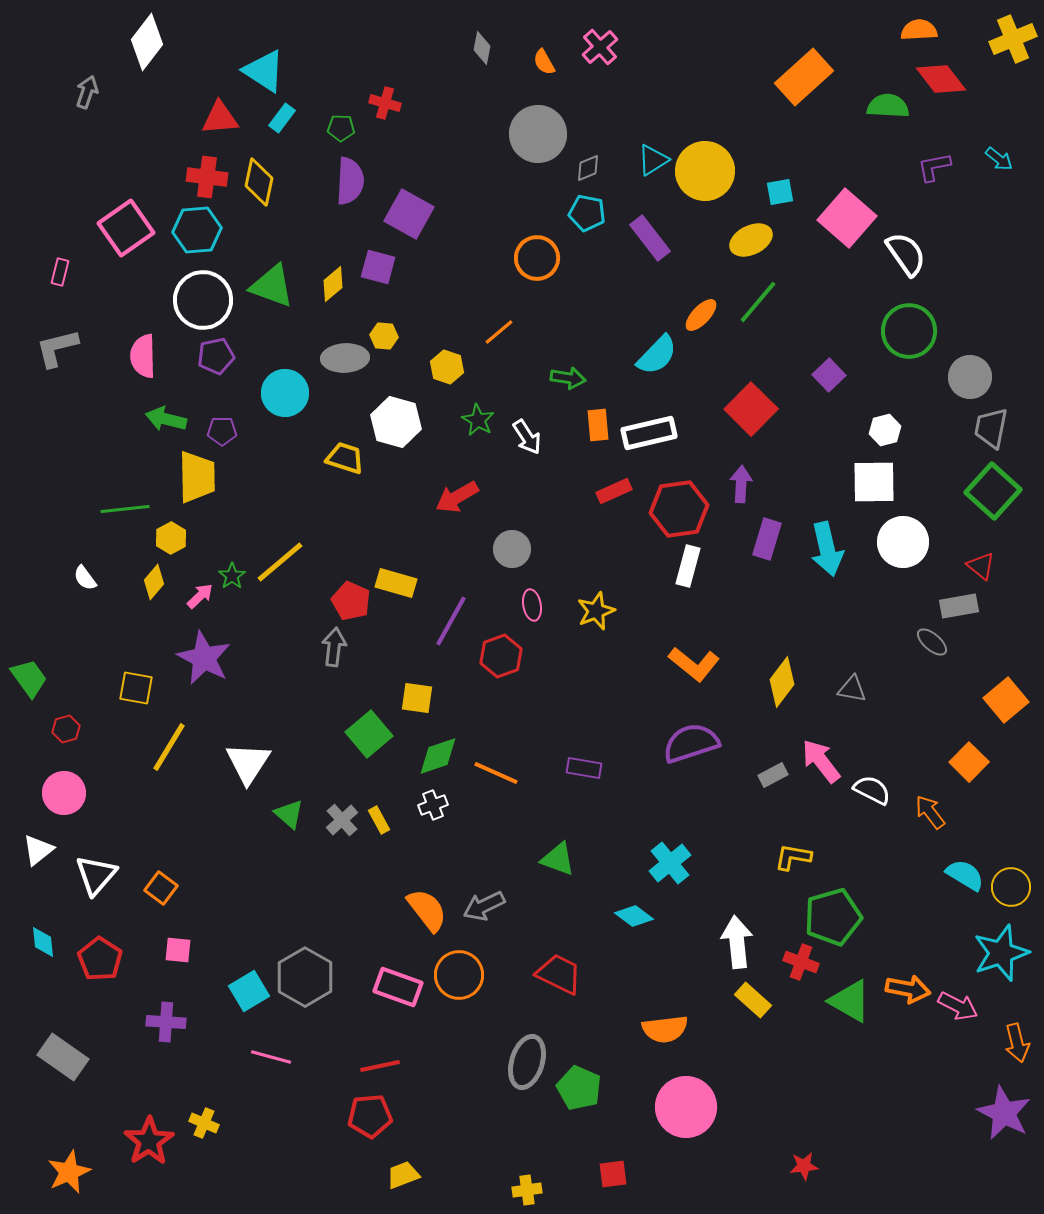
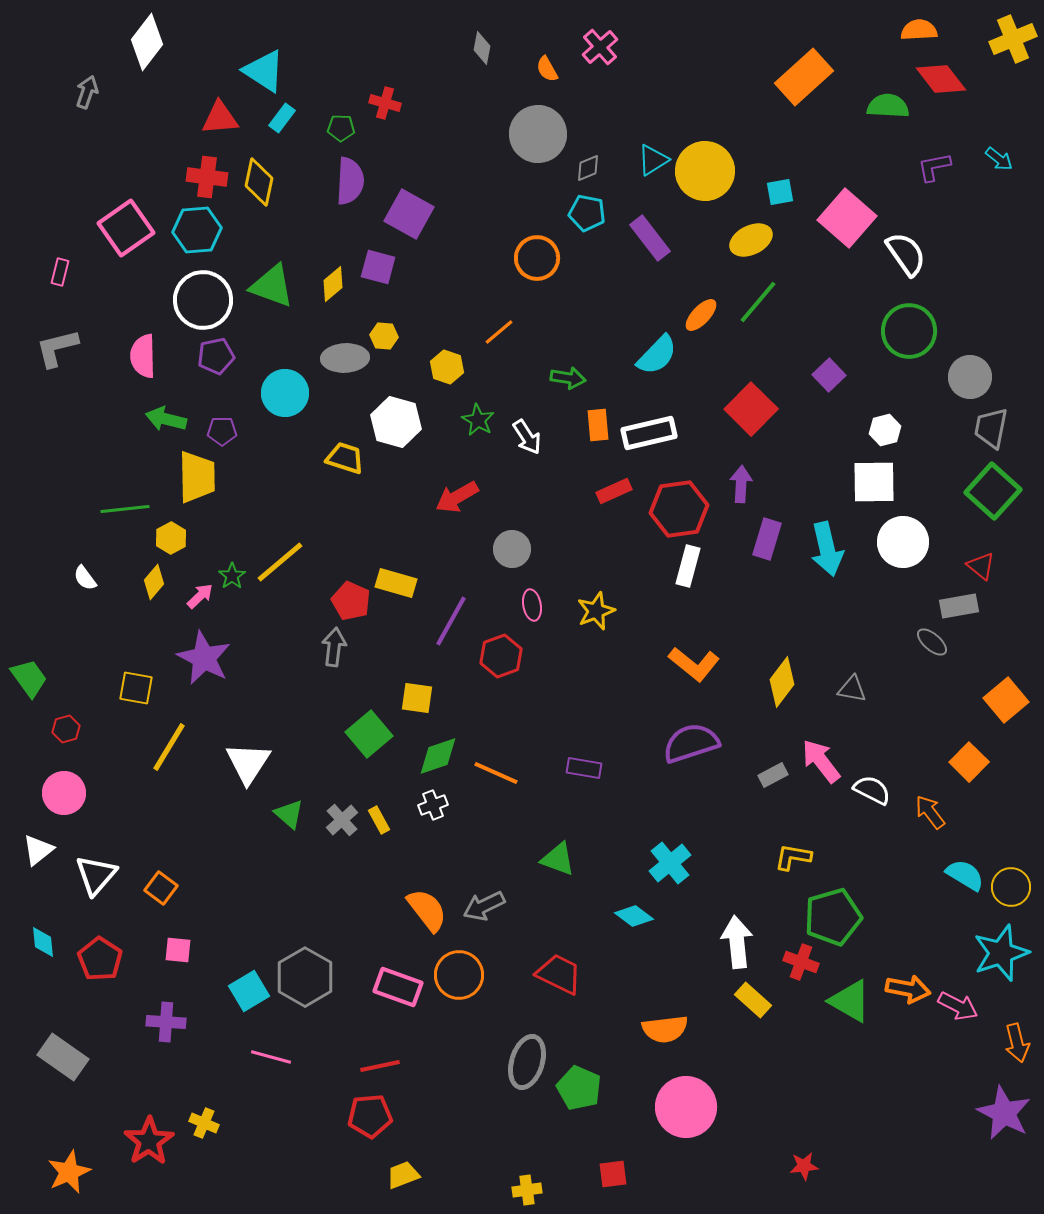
orange semicircle at (544, 62): moved 3 px right, 7 px down
